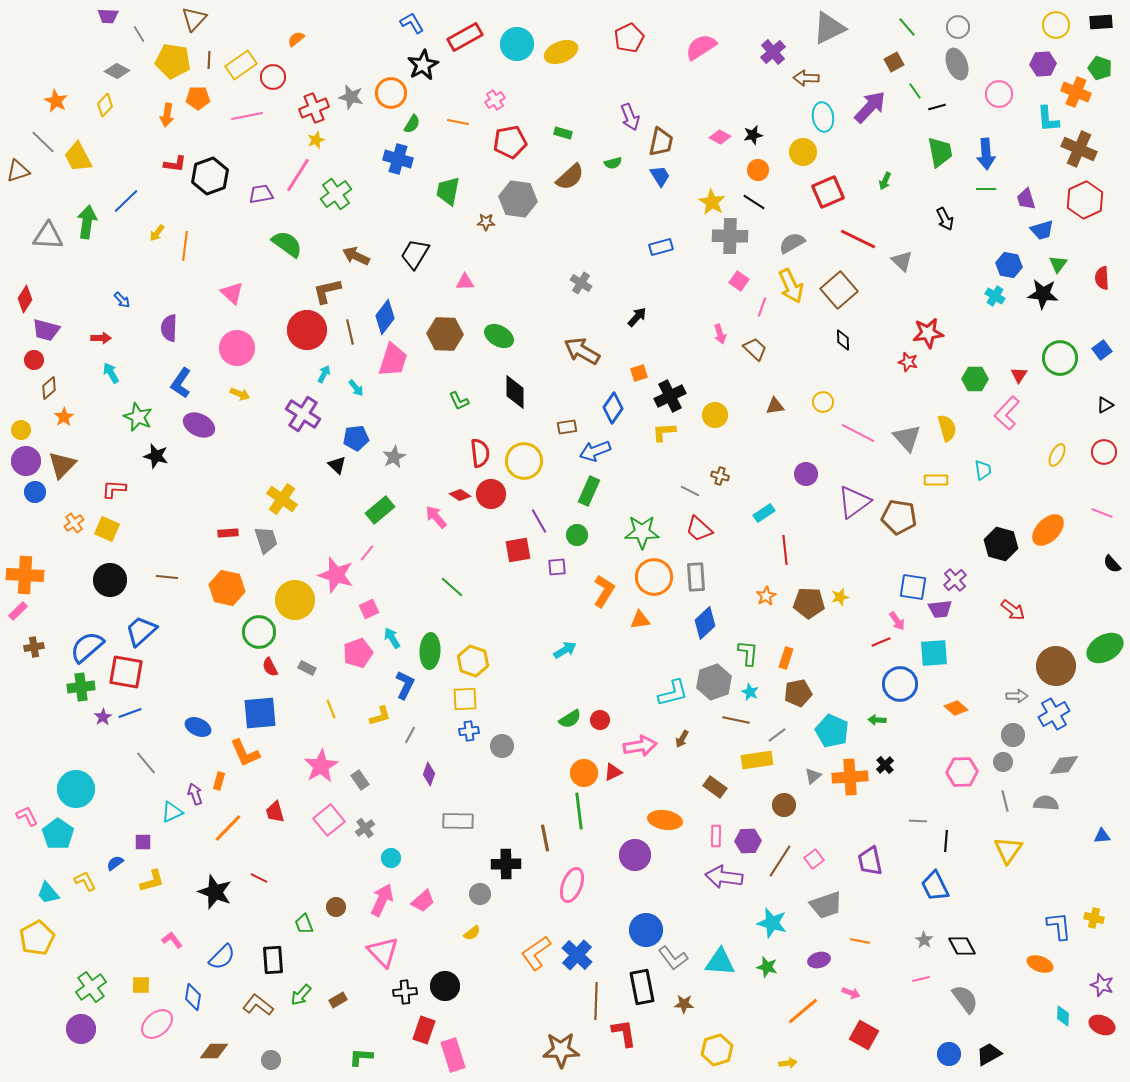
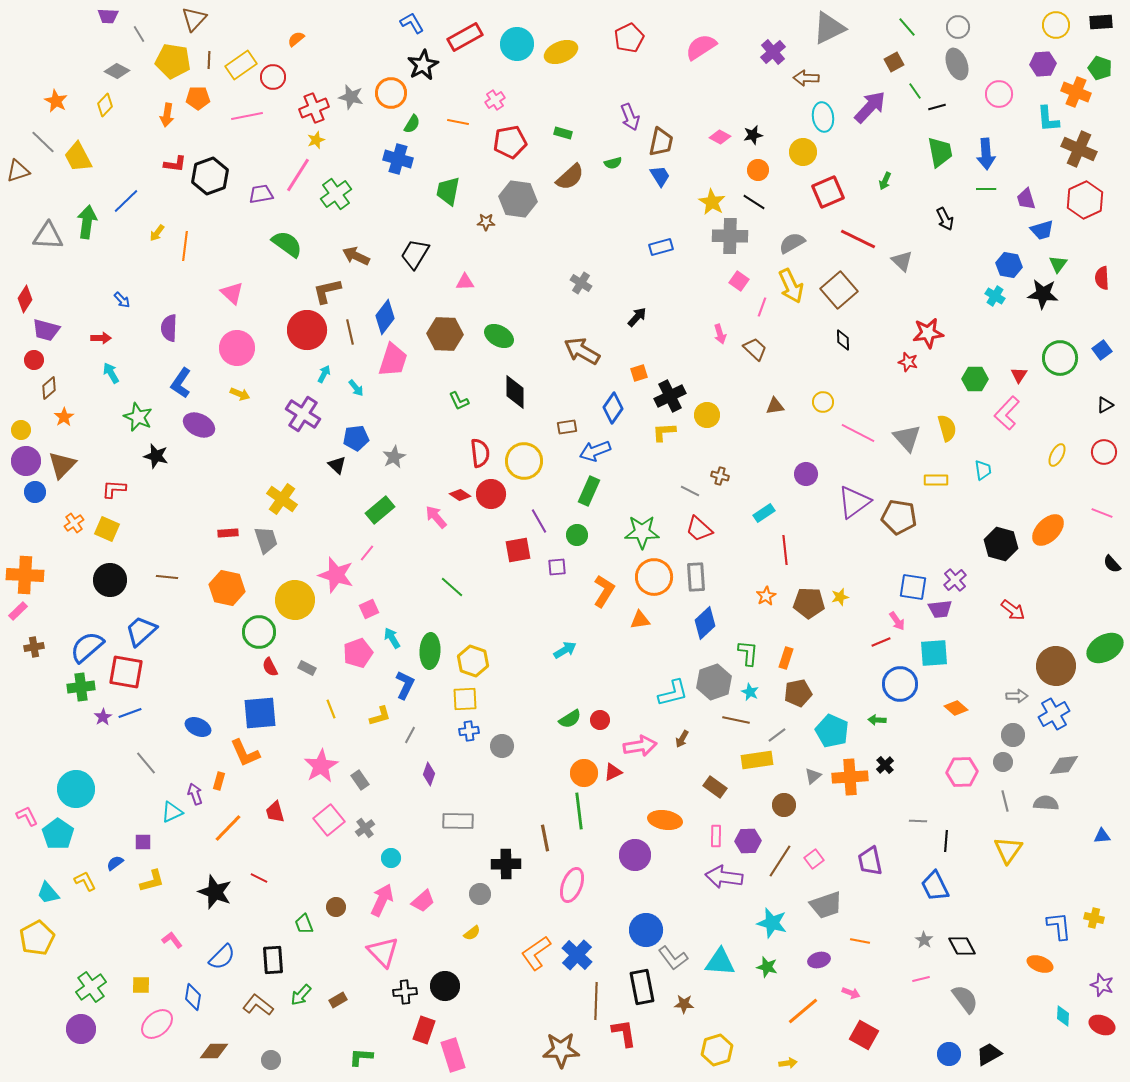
yellow circle at (715, 415): moved 8 px left
